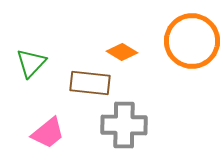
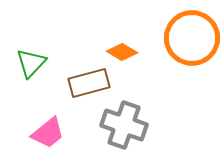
orange circle: moved 3 px up
brown rectangle: moved 1 px left; rotated 21 degrees counterclockwise
gray cross: rotated 18 degrees clockwise
